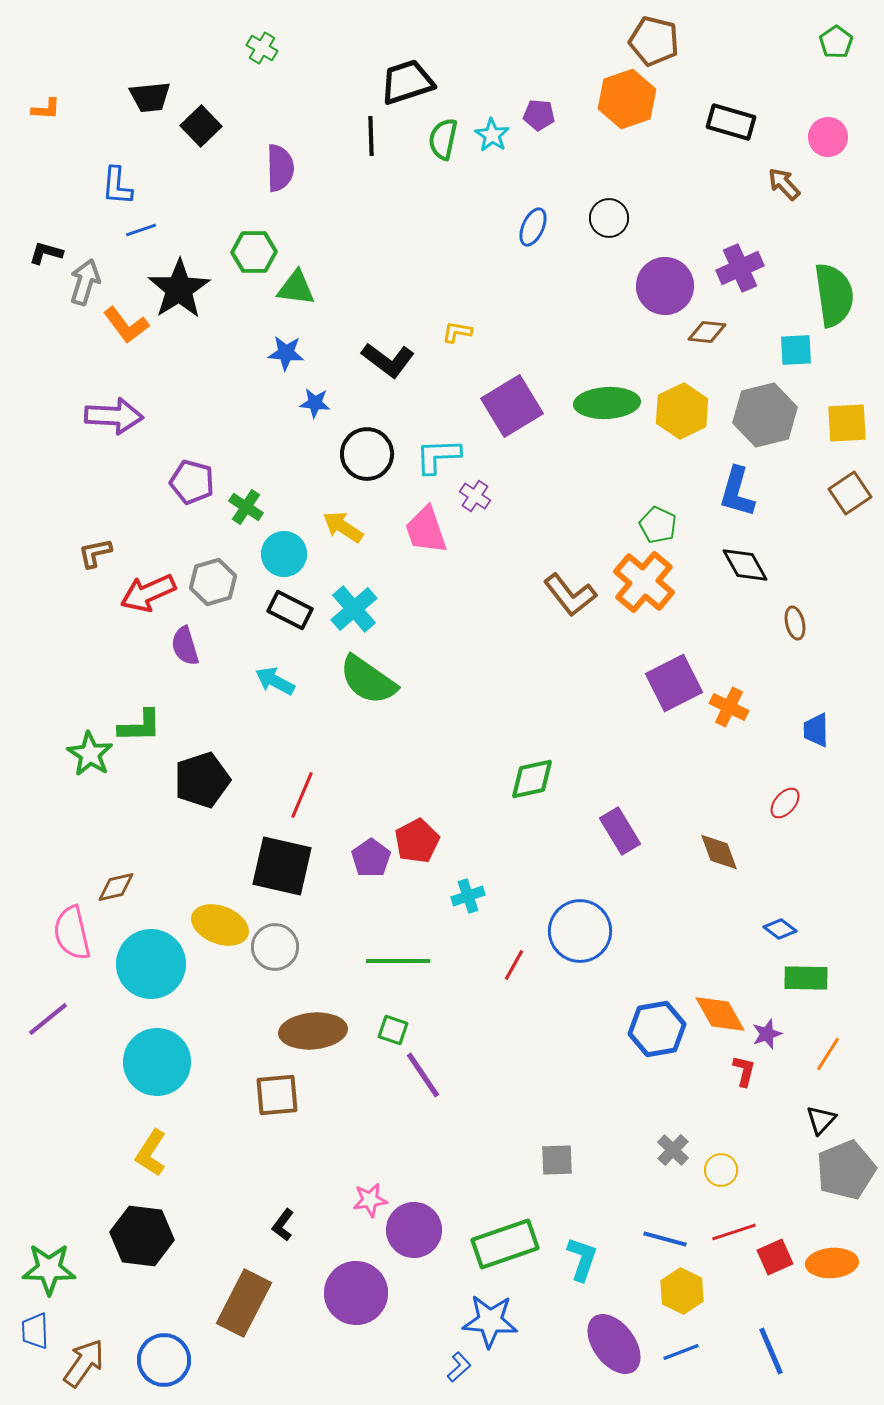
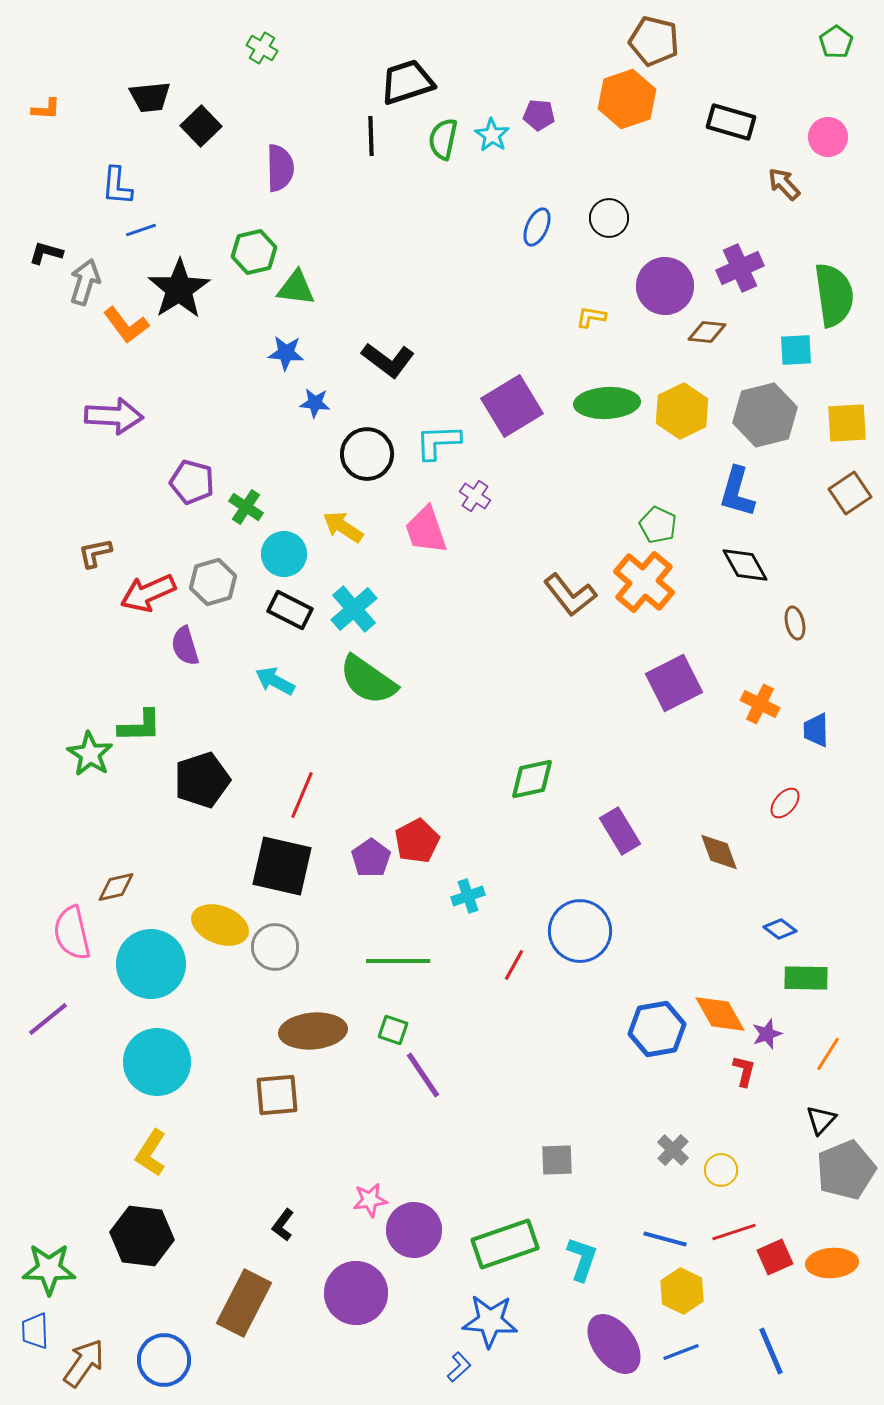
blue ellipse at (533, 227): moved 4 px right
green hexagon at (254, 252): rotated 12 degrees counterclockwise
yellow L-shape at (457, 332): moved 134 px right, 15 px up
cyan L-shape at (438, 456): moved 14 px up
orange cross at (729, 707): moved 31 px right, 3 px up
